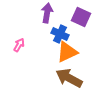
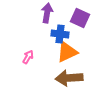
purple square: moved 1 px left, 1 px down
blue cross: rotated 18 degrees counterclockwise
pink arrow: moved 9 px right, 12 px down
brown arrow: rotated 32 degrees counterclockwise
